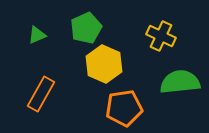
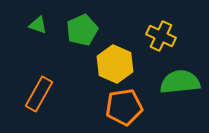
green pentagon: moved 4 px left, 2 px down
green triangle: moved 1 px right, 10 px up; rotated 42 degrees clockwise
yellow hexagon: moved 11 px right
orange rectangle: moved 2 px left
orange pentagon: moved 1 px up
